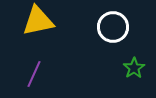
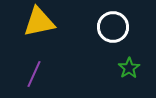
yellow triangle: moved 1 px right, 1 px down
green star: moved 5 px left
